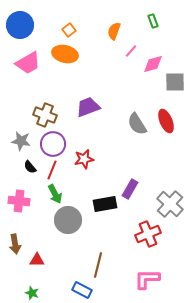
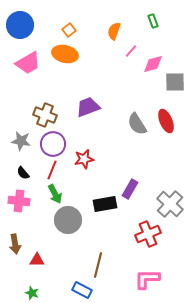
black semicircle: moved 7 px left, 6 px down
